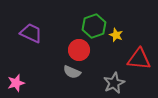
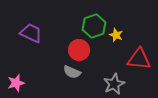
gray star: moved 1 px down
